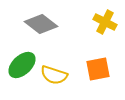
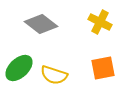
yellow cross: moved 5 px left
green ellipse: moved 3 px left, 3 px down
orange square: moved 5 px right, 1 px up
